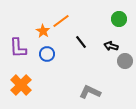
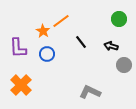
gray circle: moved 1 px left, 4 px down
